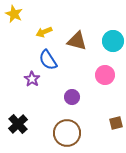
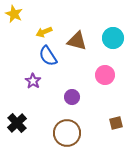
cyan circle: moved 3 px up
blue semicircle: moved 4 px up
purple star: moved 1 px right, 2 px down
black cross: moved 1 px left, 1 px up
